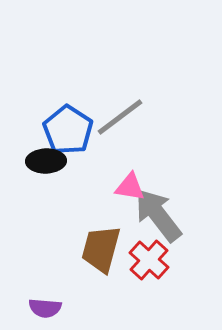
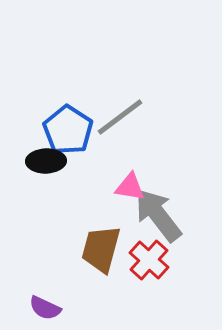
purple semicircle: rotated 20 degrees clockwise
